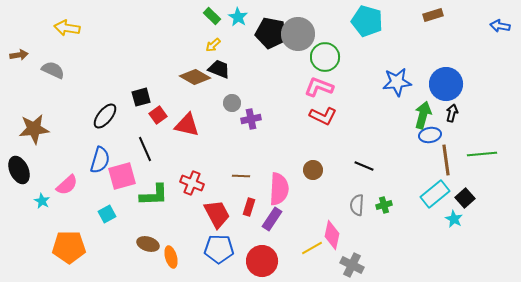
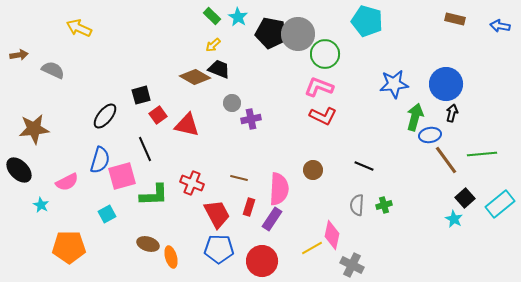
brown rectangle at (433, 15): moved 22 px right, 4 px down; rotated 30 degrees clockwise
yellow arrow at (67, 28): moved 12 px right; rotated 15 degrees clockwise
green circle at (325, 57): moved 3 px up
blue star at (397, 82): moved 3 px left, 2 px down
black square at (141, 97): moved 2 px up
green arrow at (423, 115): moved 8 px left, 2 px down
brown line at (446, 160): rotated 28 degrees counterclockwise
black ellipse at (19, 170): rotated 20 degrees counterclockwise
brown line at (241, 176): moved 2 px left, 2 px down; rotated 12 degrees clockwise
pink semicircle at (67, 185): moved 3 px up; rotated 15 degrees clockwise
cyan rectangle at (435, 194): moved 65 px right, 10 px down
cyan star at (42, 201): moved 1 px left, 4 px down
